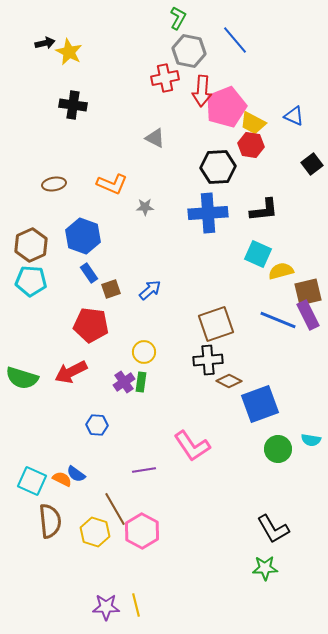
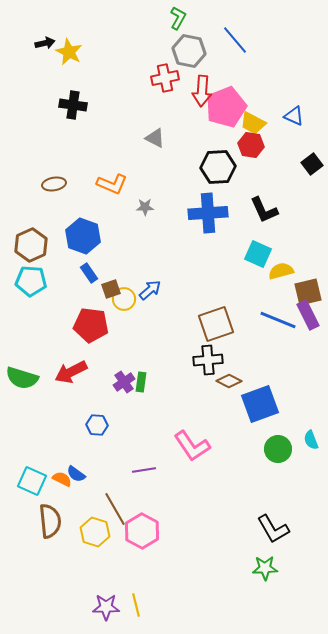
black L-shape at (264, 210): rotated 72 degrees clockwise
yellow circle at (144, 352): moved 20 px left, 53 px up
cyan semicircle at (311, 440): rotated 60 degrees clockwise
